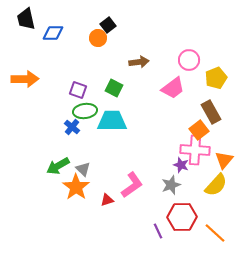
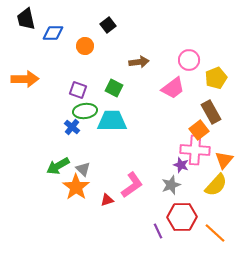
orange circle: moved 13 px left, 8 px down
